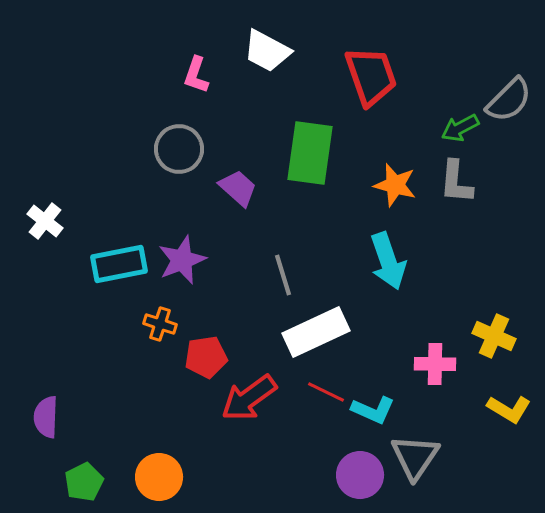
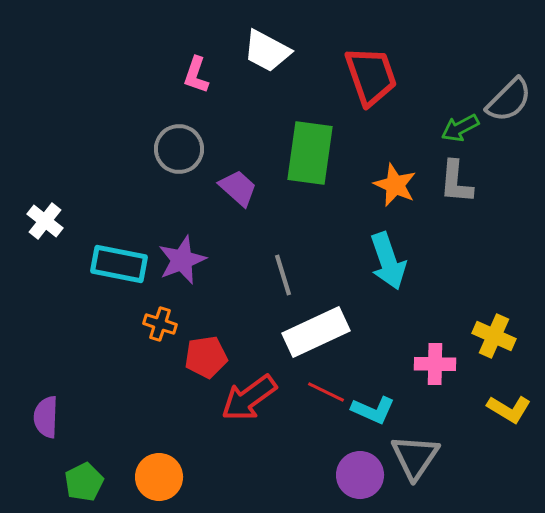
orange star: rotated 9 degrees clockwise
cyan rectangle: rotated 22 degrees clockwise
